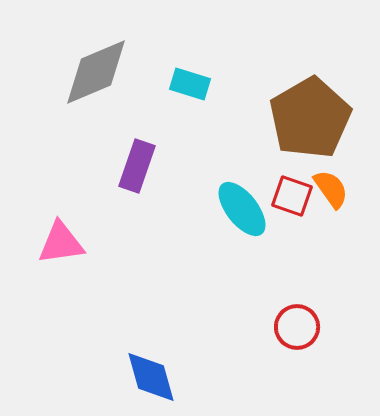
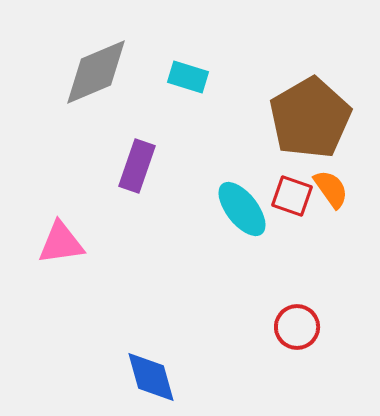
cyan rectangle: moved 2 px left, 7 px up
